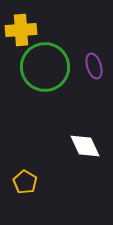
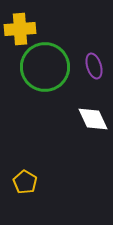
yellow cross: moved 1 px left, 1 px up
white diamond: moved 8 px right, 27 px up
